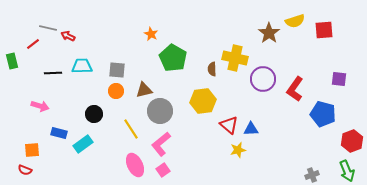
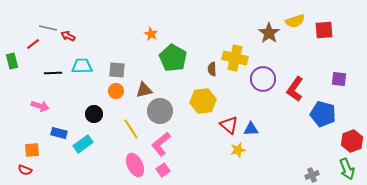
green arrow: moved 2 px up
